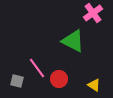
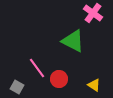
pink cross: rotated 18 degrees counterclockwise
gray square: moved 6 px down; rotated 16 degrees clockwise
